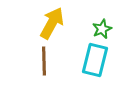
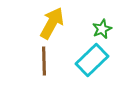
cyan rectangle: moved 3 px left; rotated 32 degrees clockwise
